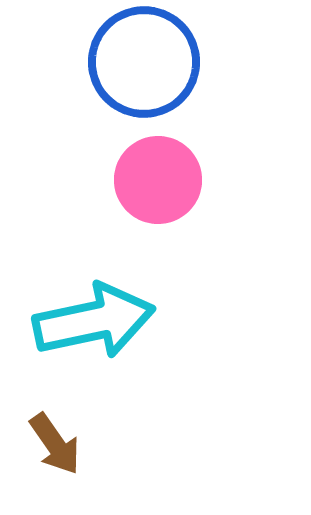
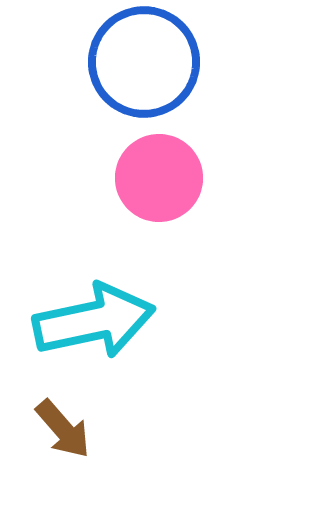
pink circle: moved 1 px right, 2 px up
brown arrow: moved 8 px right, 15 px up; rotated 6 degrees counterclockwise
